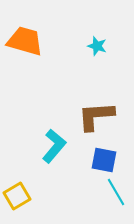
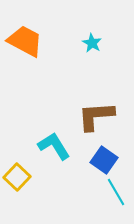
orange trapezoid: rotated 12 degrees clockwise
cyan star: moved 5 px left, 3 px up; rotated 12 degrees clockwise
cyan L-shape: rotated 72 degrees counterclockwise
blue square: rotated 24 degrees clockwise
yellow square: moved 19 px up; rotated 16 degrees counterclockwise
